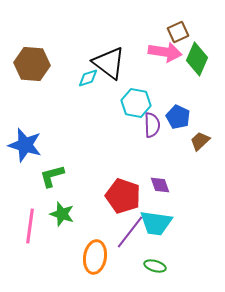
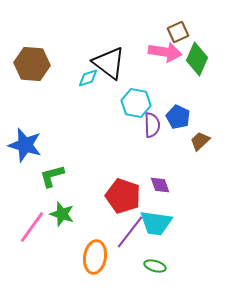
pink line: moved 2 px right, 1 px down; rotated 28 degrees clockwise
